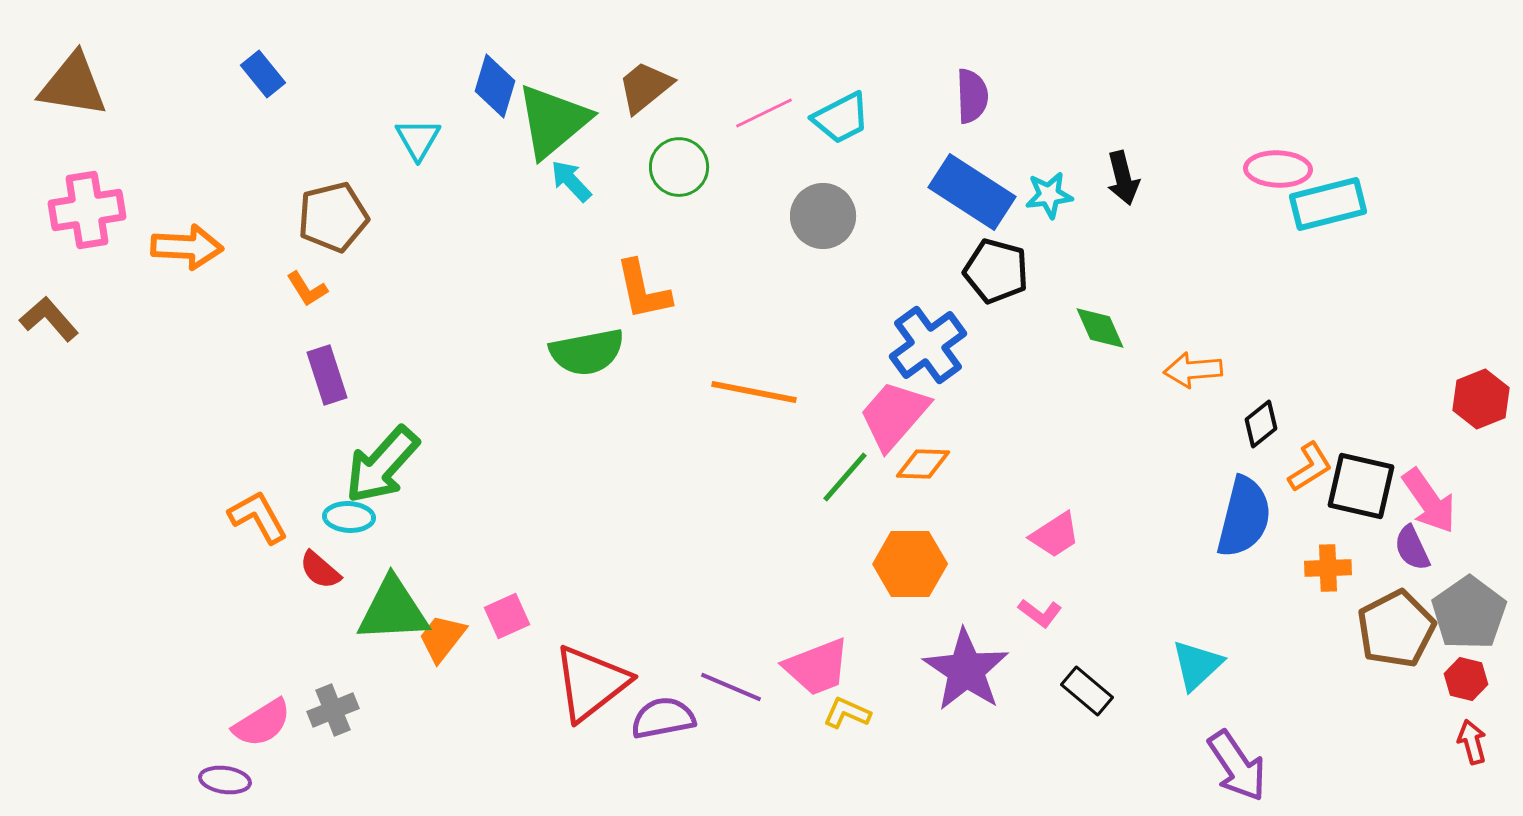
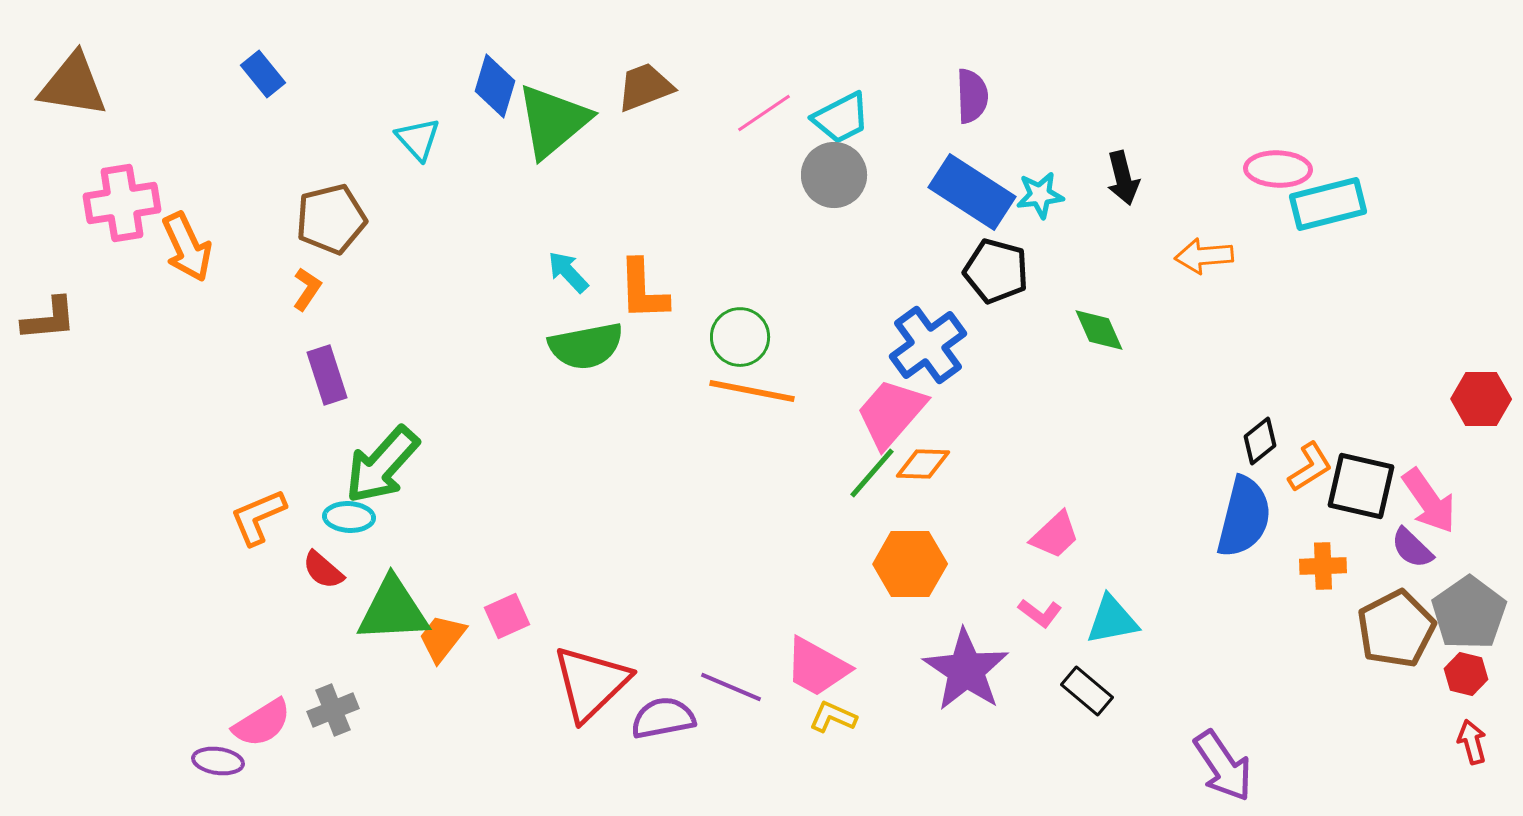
brown trapezoid at (645, 87): rotated 18 degrees clockwise
pink line at (764, 113): rotated 8 degrees counterclockwise
cyan triangle at (418, 139): rotated 12 degrees counterclockwise
green circle at (679, 167): moved 61 px right, 170 px down
cyan arrow at (571, 181): moved 3 px left, 91 px down
cyan star at (1049, 195): moved 9 px left
pink cross at (87, 210): moved 35 px right, 7 px up
gray circle at (823, 216): moved 11 px right, 41 px up
brown pentagon at (333, 217): moved 2 px left, 2 px down
orange arrow at (187, 247): rotated 62 degrees clockwise
orange L-shape at (307, 289): rotated 114 degrees counterclockwise
orange L-shape at (643, 290): rotated 10 degrees clockwise
brown L-shape at (49, 319): rotated 126 degrees clockwise
green diamond at (1100, 328): moved 1 px left, 2 px down
green semicircle at (587, 352): moved 1 px left, 6 px up
orange arrow at (1193, 370): moved 11 px right, 114 px up
orange line at (754, 392): moved 2 px left, 1 px up
red hexagon at (1481, 399): rotated 22 degrees clockwise
pink trapezoid at (894, 415): moved 3 px left, 2 px up
black diamond at (1261, 424): moved 1 px left, 17 px down
green line at (845, 477): moved 27 px right, 4 px up
orange L-shape at (258, 517): rotated 84 degrees counterclockwise
pink trapezoid at (1055, 535): rotated 10 degrees counterclockwise
purple semicircle at (1412, 548): rotated 21 degrees counterclockwise
orange cross at (1328, 568): moved 5 px left, 2 px up
red semicircle at (320, 570): moved 3 px right
cyan triangle at (1197, 665): moved 85 px left, 45 px up; rotated 32 degrees clockwise
pink trapezoid at (817, 667): rotated 50 degrees clockwise
red hexagon at (1466, 679): moved 5 px up
red triangle at (591, 683): rotated 6 degrees counterclockwise
yellow L-shape at (847, 713): moved 14 px left, 4 px down
purple arrow at (1237, 766): moved 14 px left
purple ellipse at (225, 780): moved 7 px left, 19 px up
